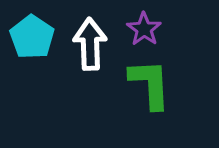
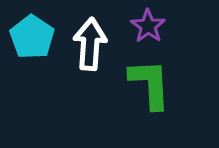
purple star: moved 4 px right, 3 px up
white arrow: rotated 6 degrees clockwise
